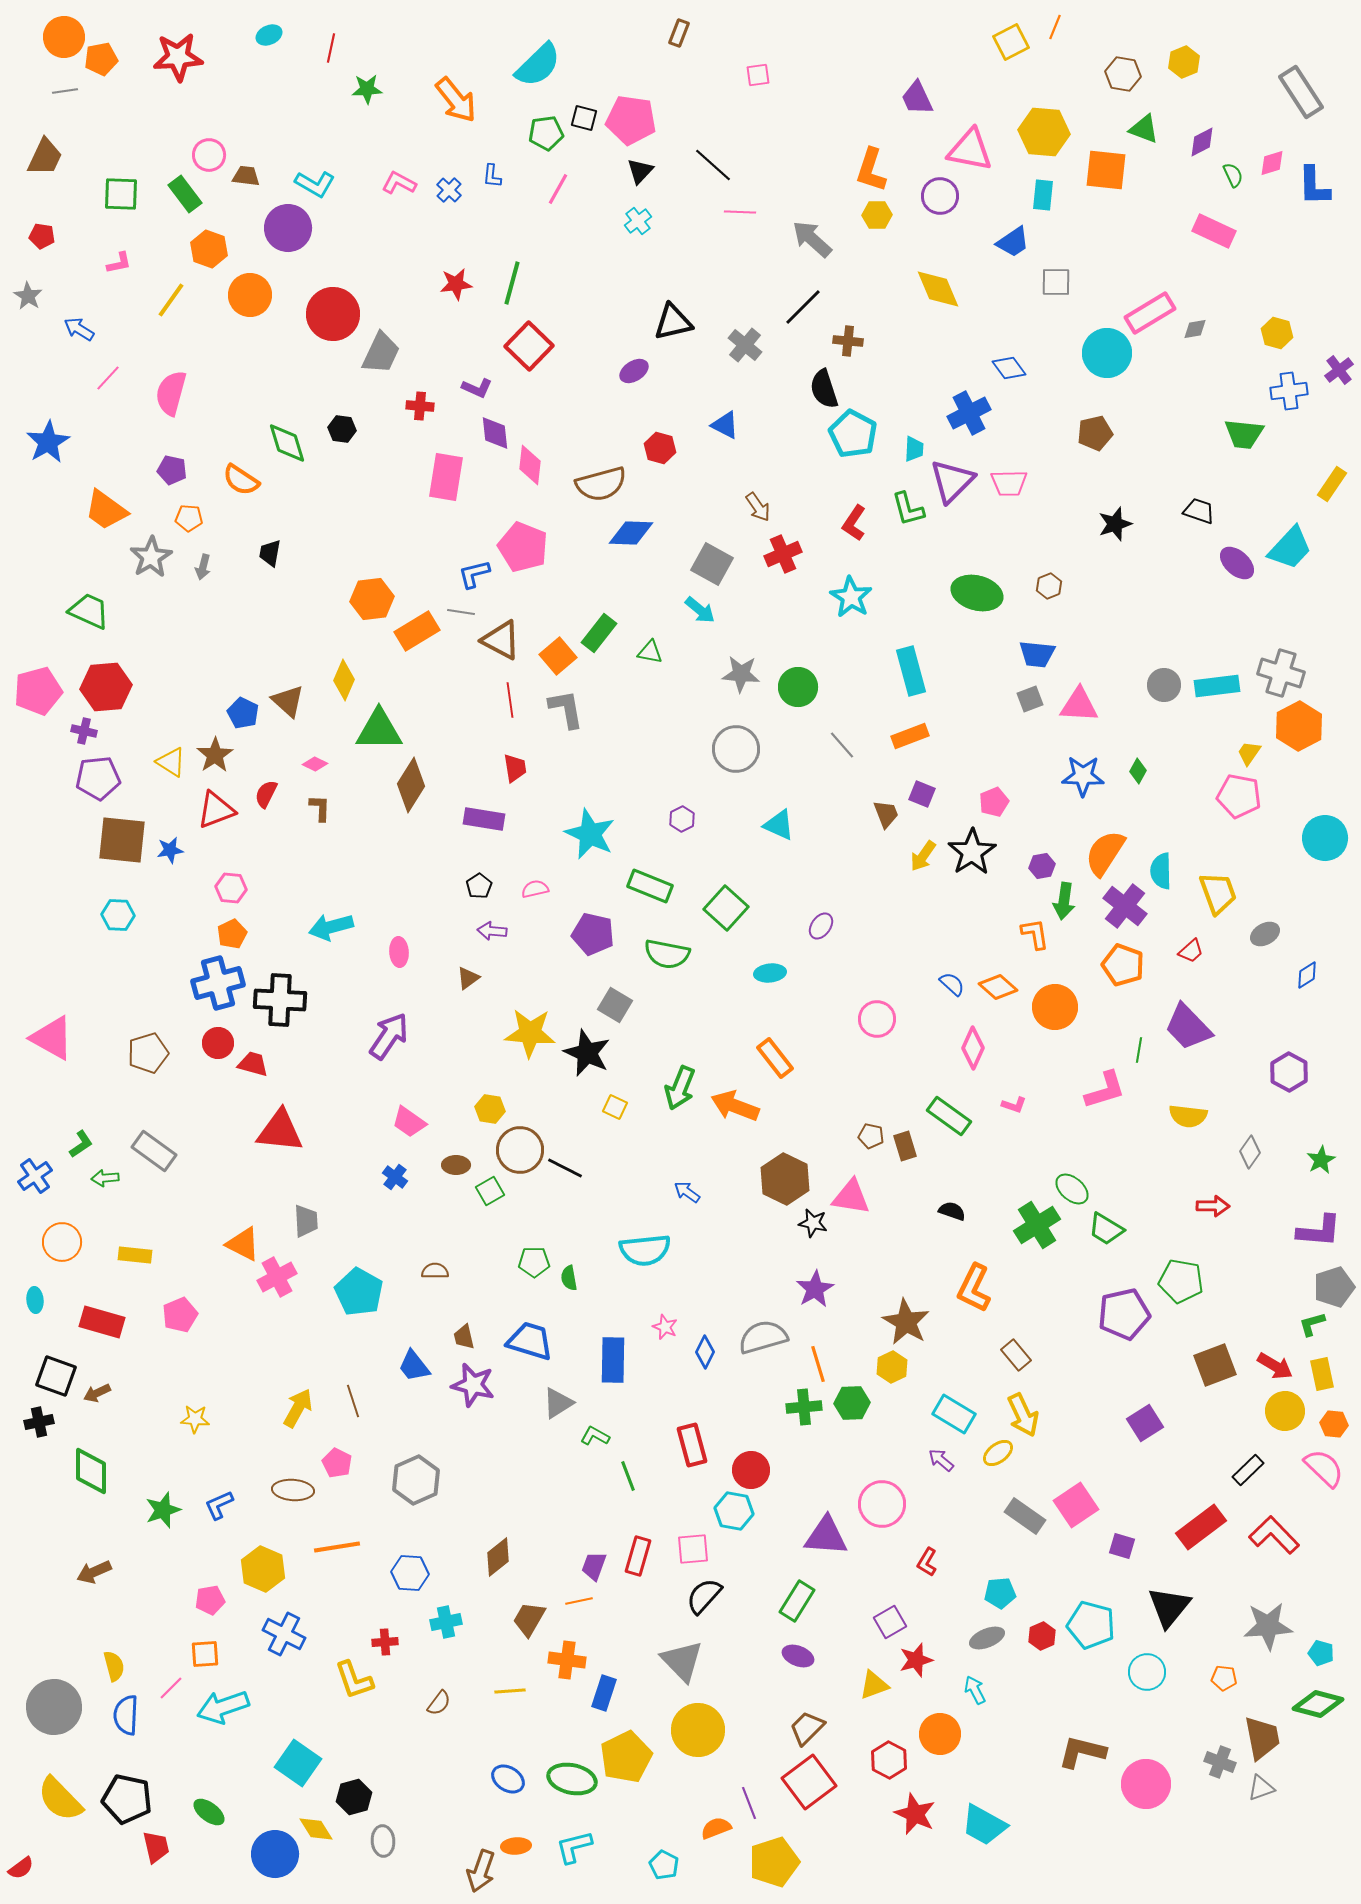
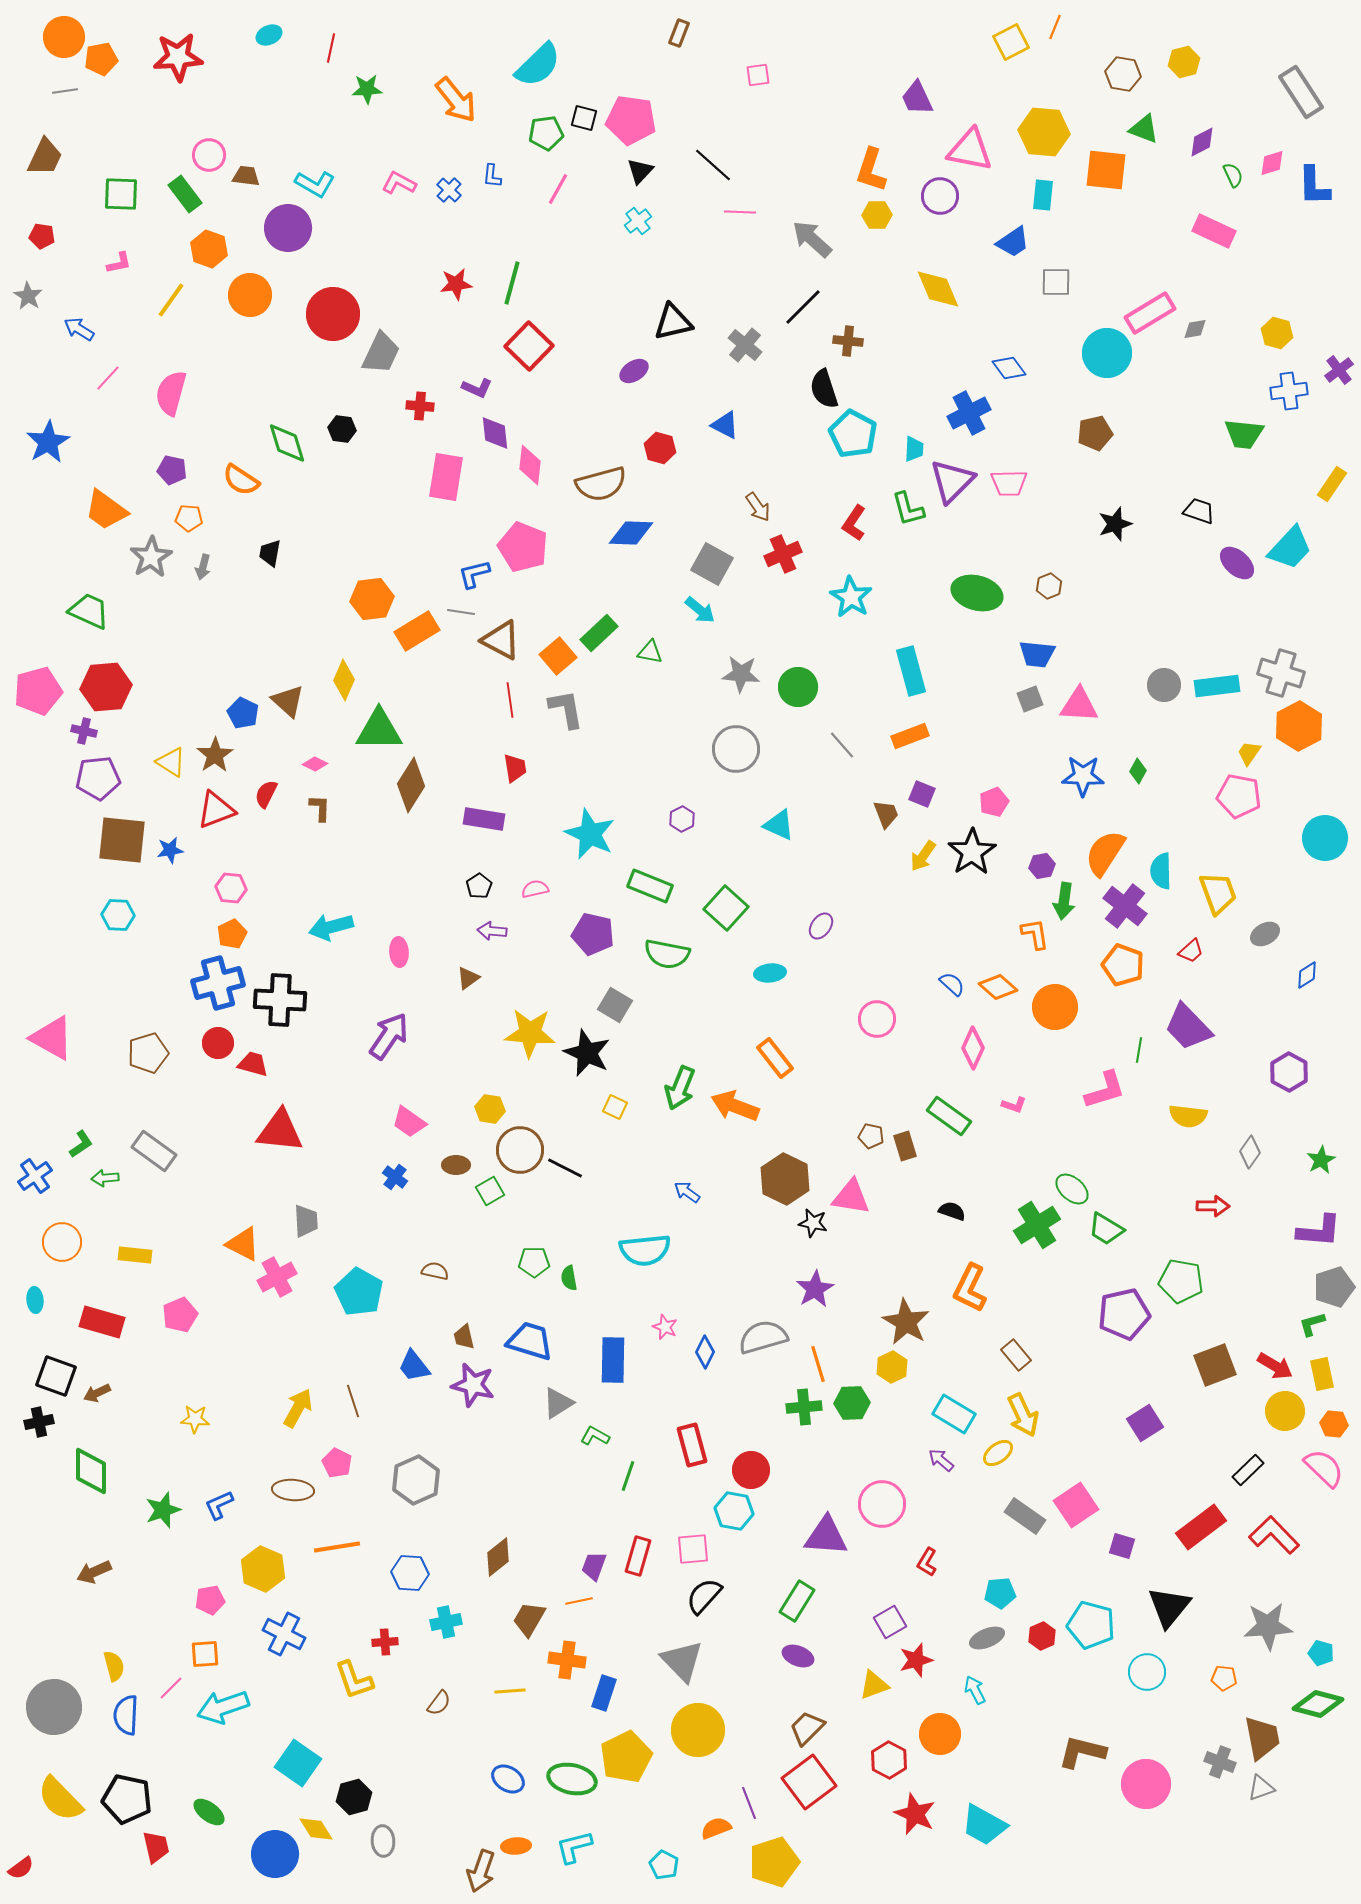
yellow hexagon at (1184, 62): rotated 8 degrees clockwise
green rectangle at (599, 633): rotated 9 degrees clockwise
brown semicircle at (435, 1271): rotated 12 degrees clockwise
orange L-shape at (974, 1288): moved 4 px left
green line at (628, 1476): rotated 40 degrees clockwise
